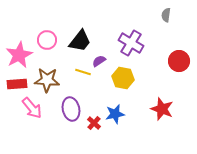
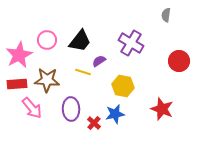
yellow hexagon: moved 8 px down
purple ellipse: rotated 10 degrees clockwise
